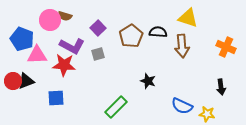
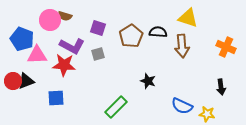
purple square: rotated 28 degrees counterclockwise
